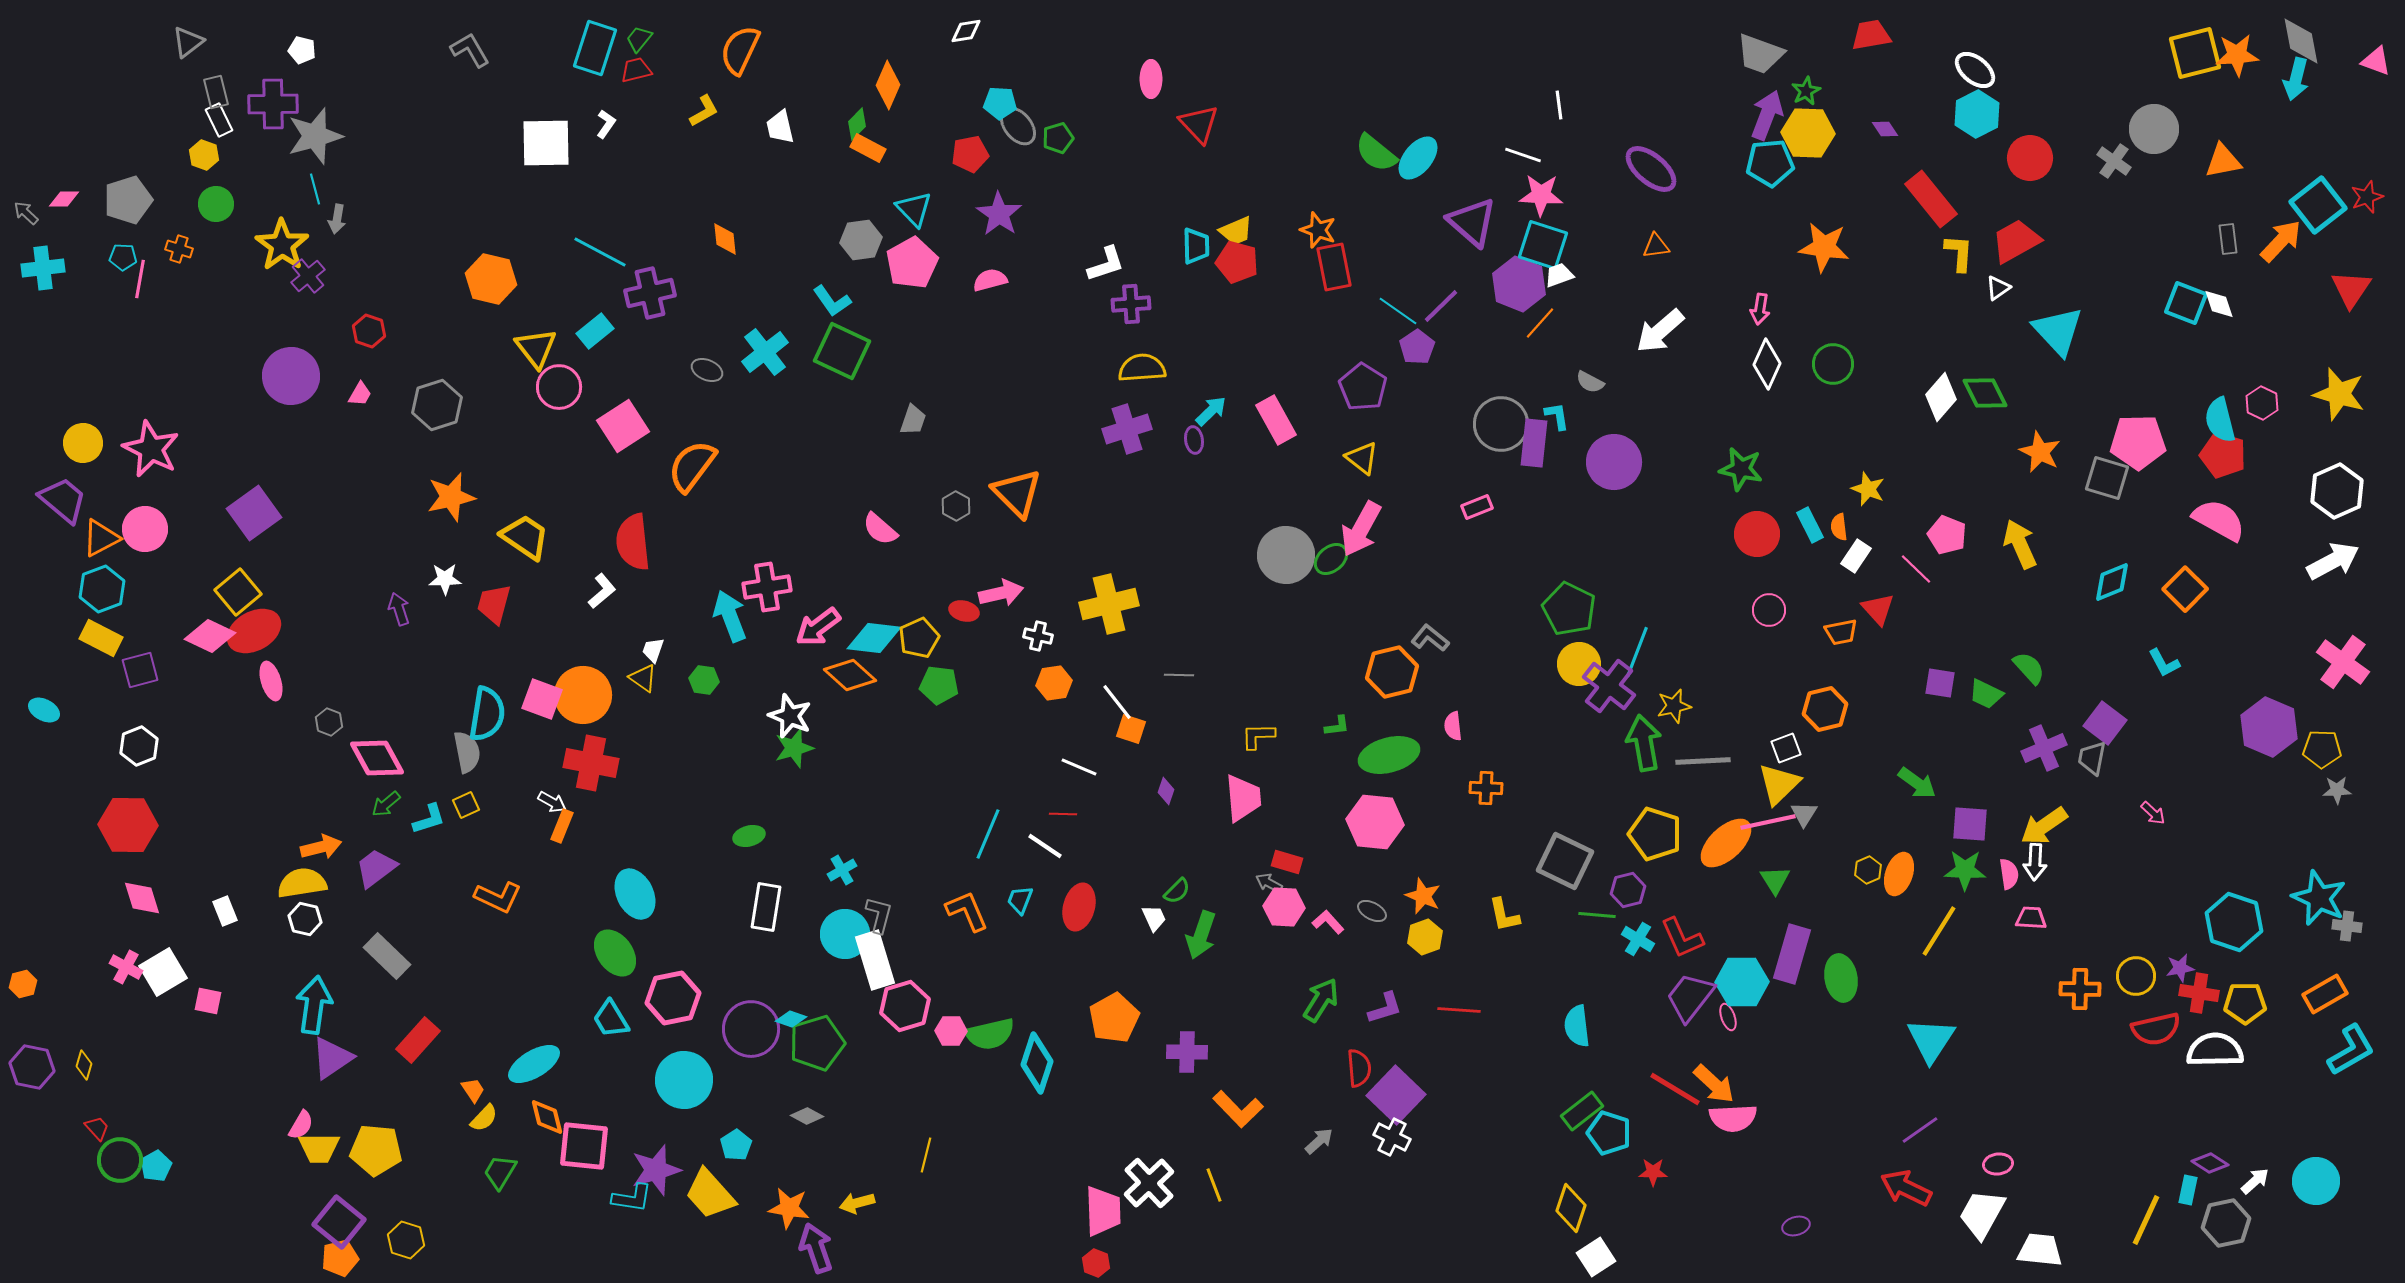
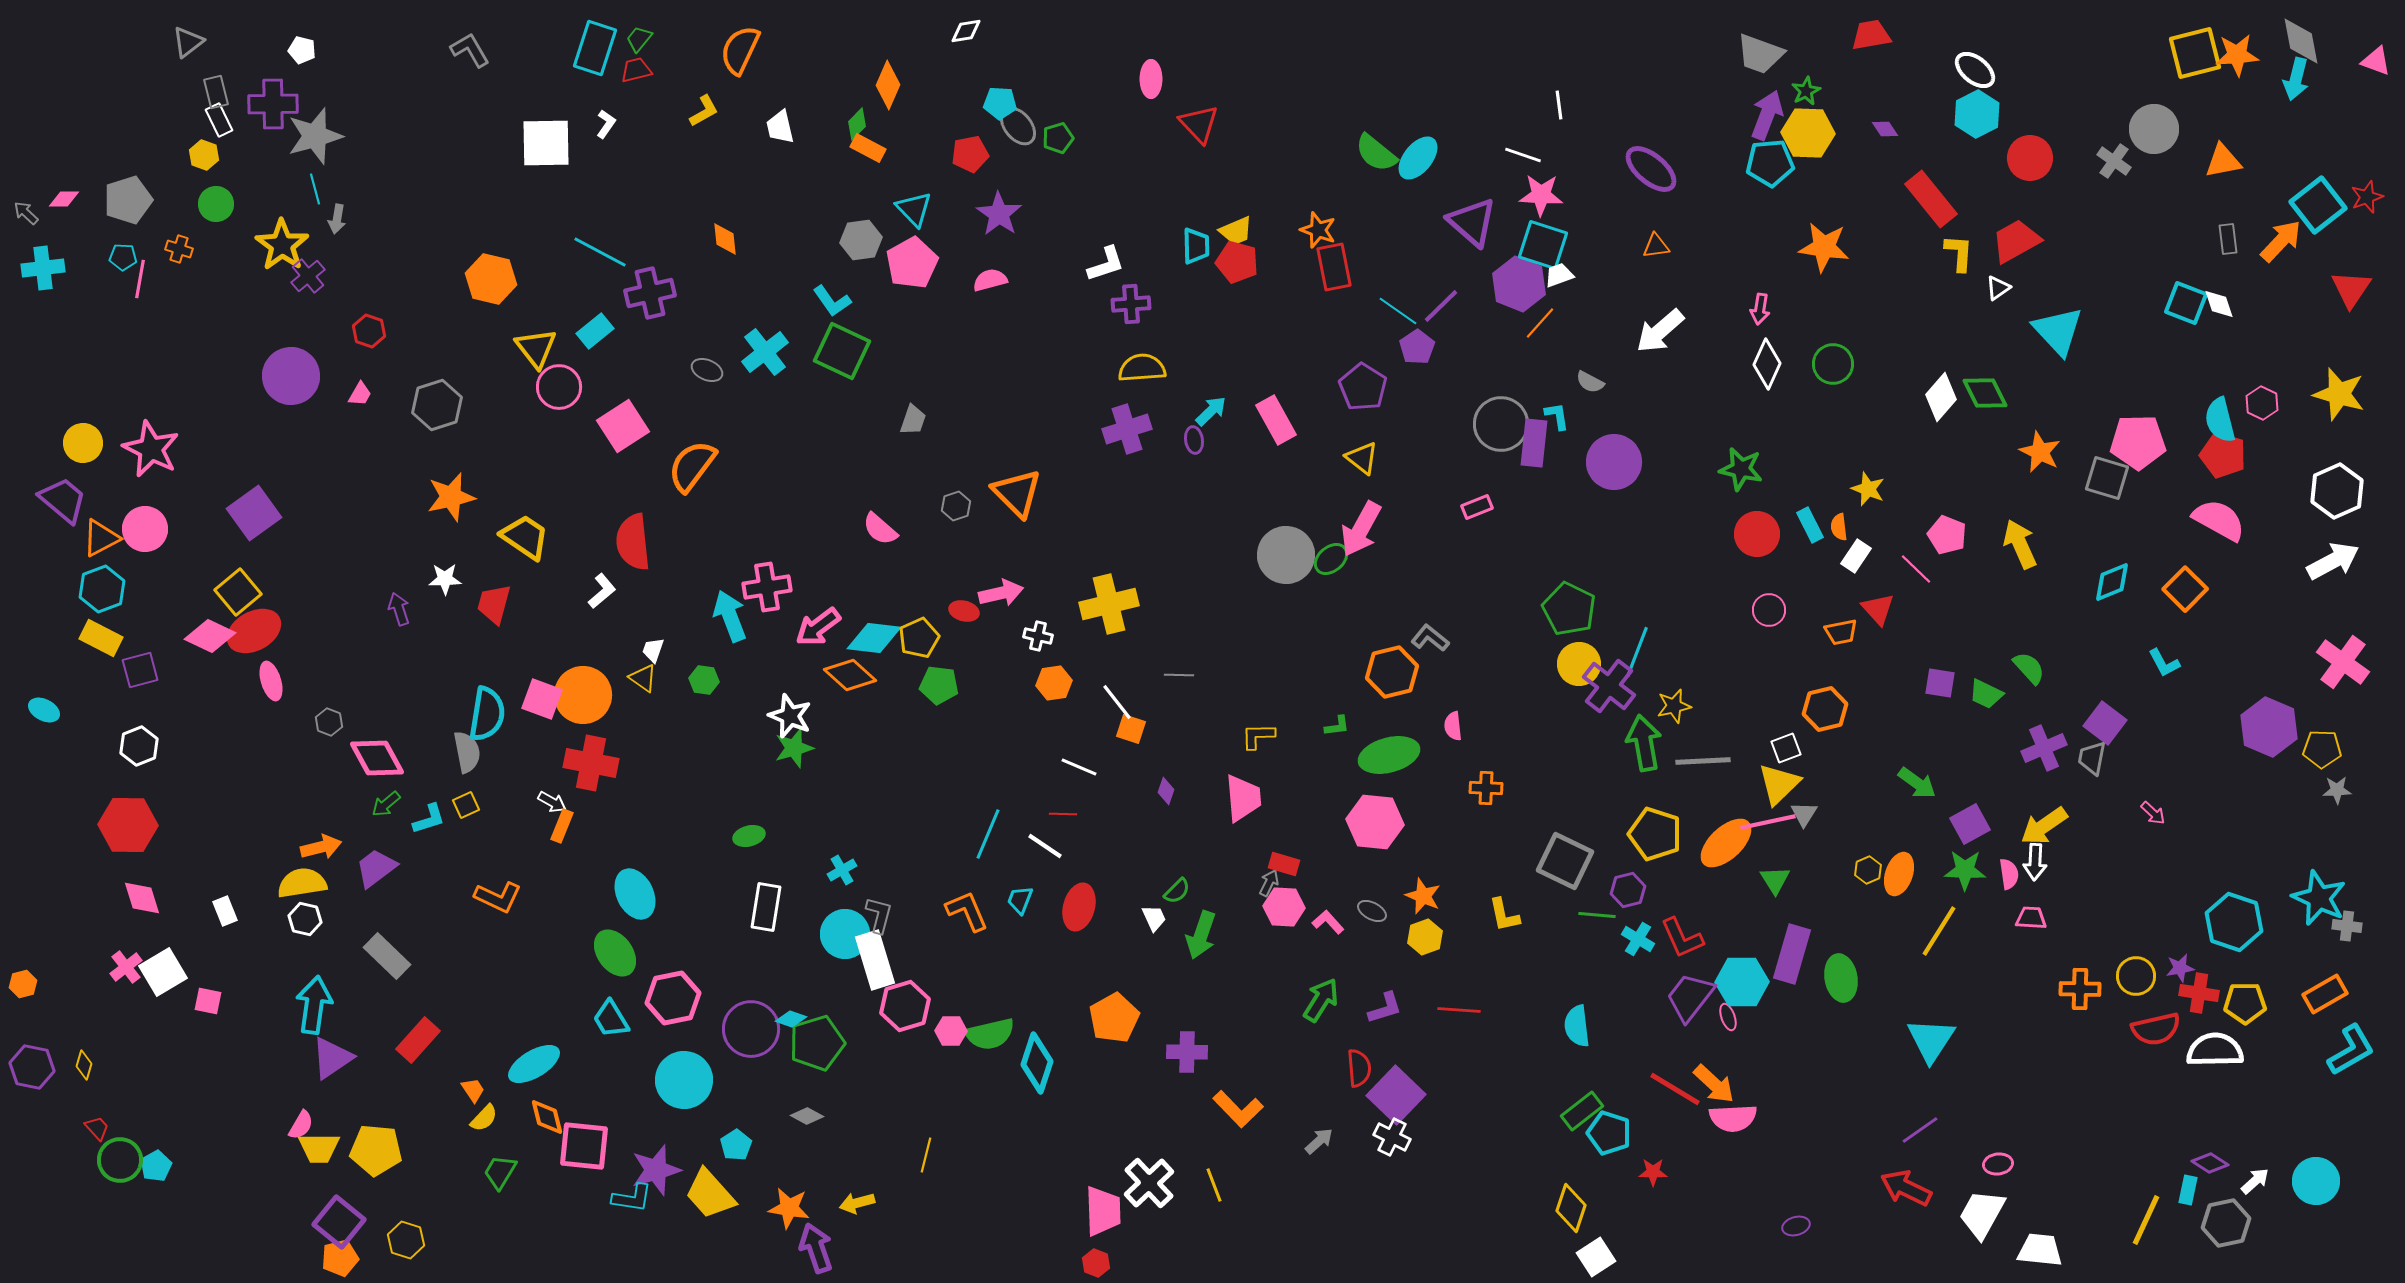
gray hexagon at (956, 506): rotated 12 degrees clockwise
purple square at (1970, 824): rotated 33 degrees counterclockwise
red rectangle at (1287, 862): moved 3 px left, 2 px down
gray arrow at (1269, 883): rotated 88 degrees clockwise
pink cross at (126, 967): rotated 24 degrees clockwise
